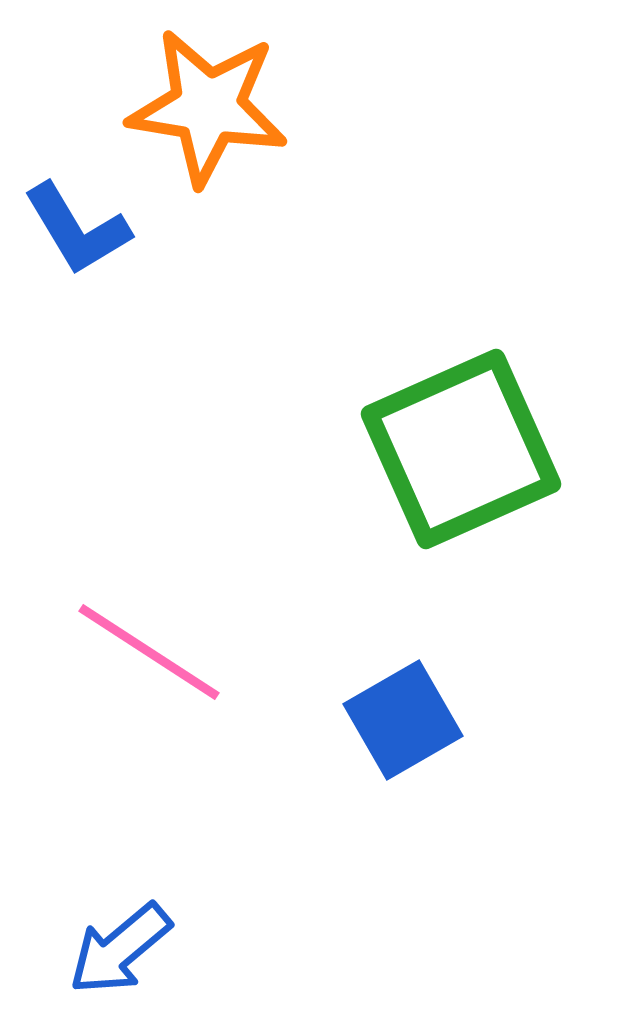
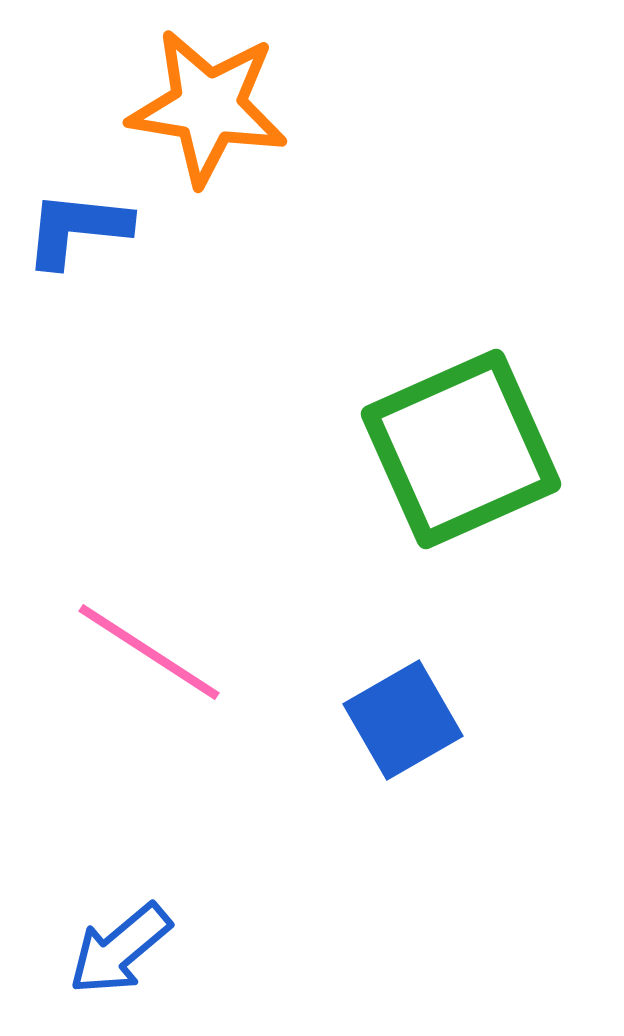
blue L-shape: rotated 127 degrees clockwise
